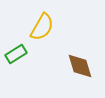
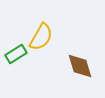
yellow semicircle: moved 1 px left, 10 px down
